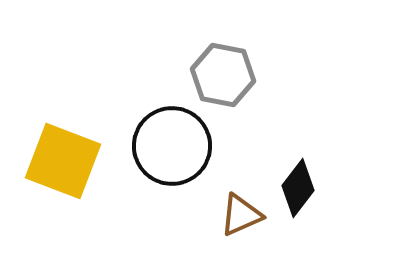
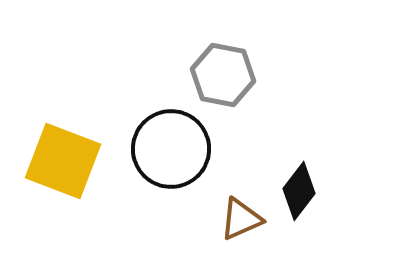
black circle: moved 1 px left, 3 px down
black diamond: moved 1 px right, 3 px down
brown triangle: moved 4 px down
